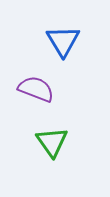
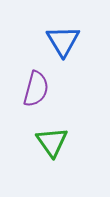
purple semicircle: rotated 84 degrees clockwise
